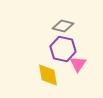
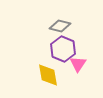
gray diamond: moved 3 px left
purple hexagon: rotated 10 degrees clockwise
